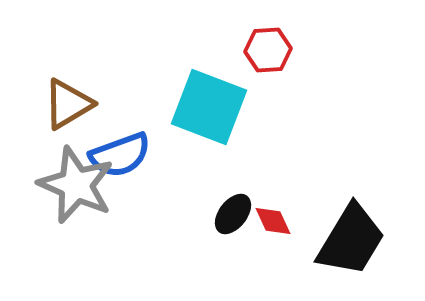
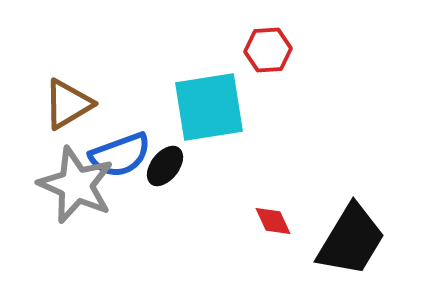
cyan square: rotated 30 degrees counterclockwise
black ellipse: moved 68 px left, 48 px up
